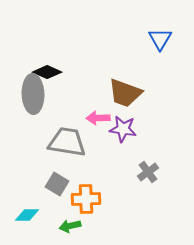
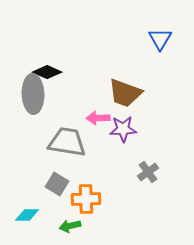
purple star: rotated 12 degrees counterclockwise
